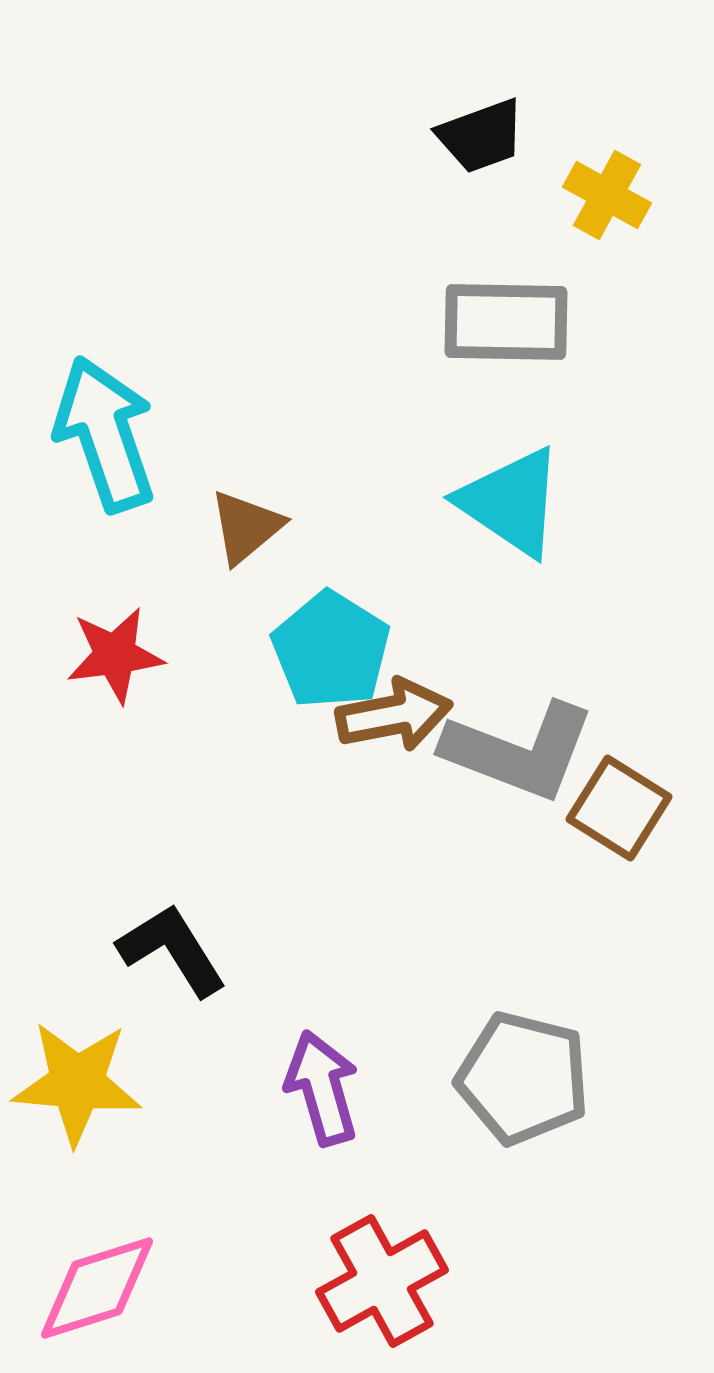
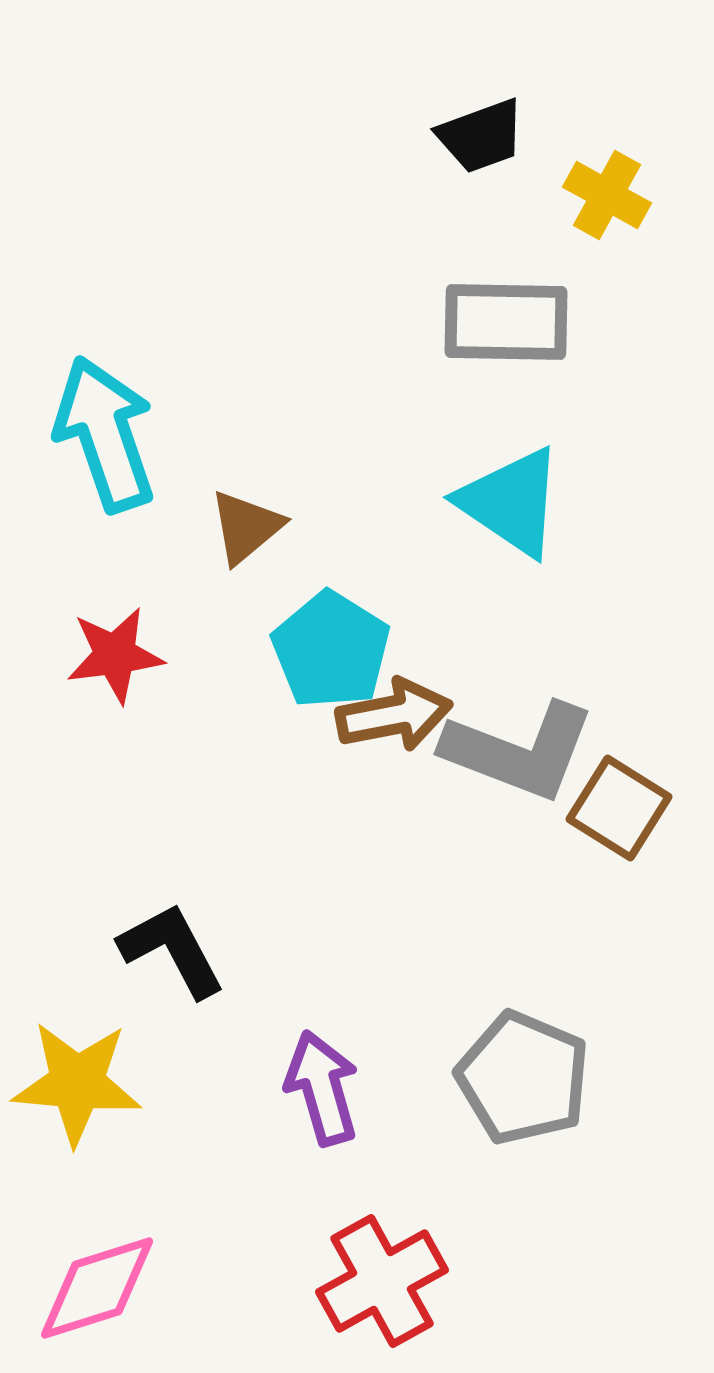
black L-shape: rotated 4 degrees clockwise
gray pentagon: rotated 9 degrees clockwise
